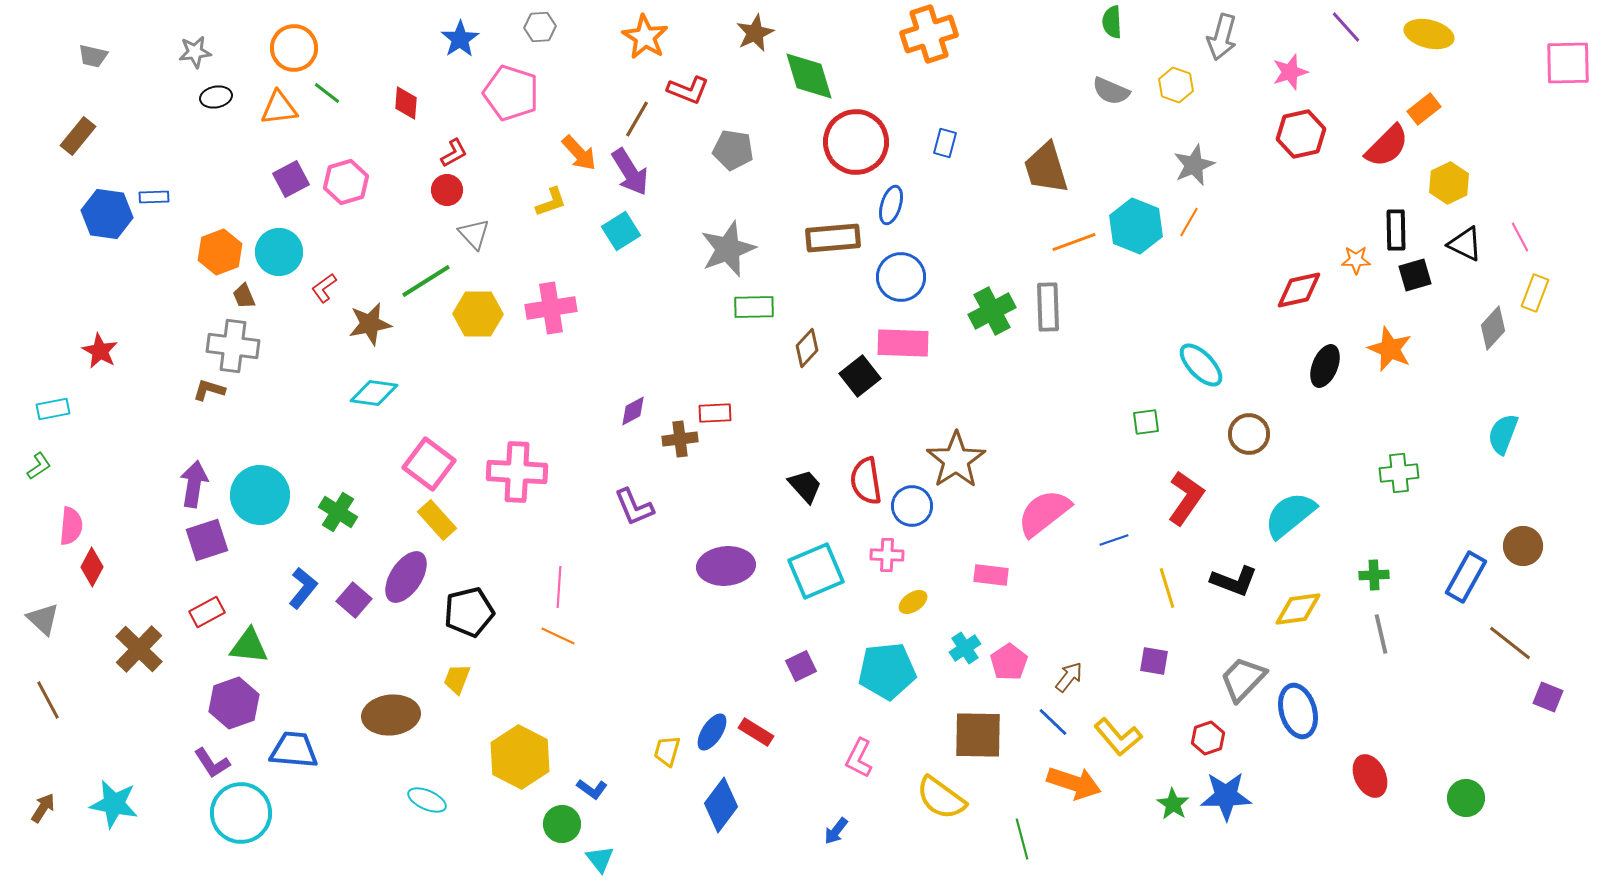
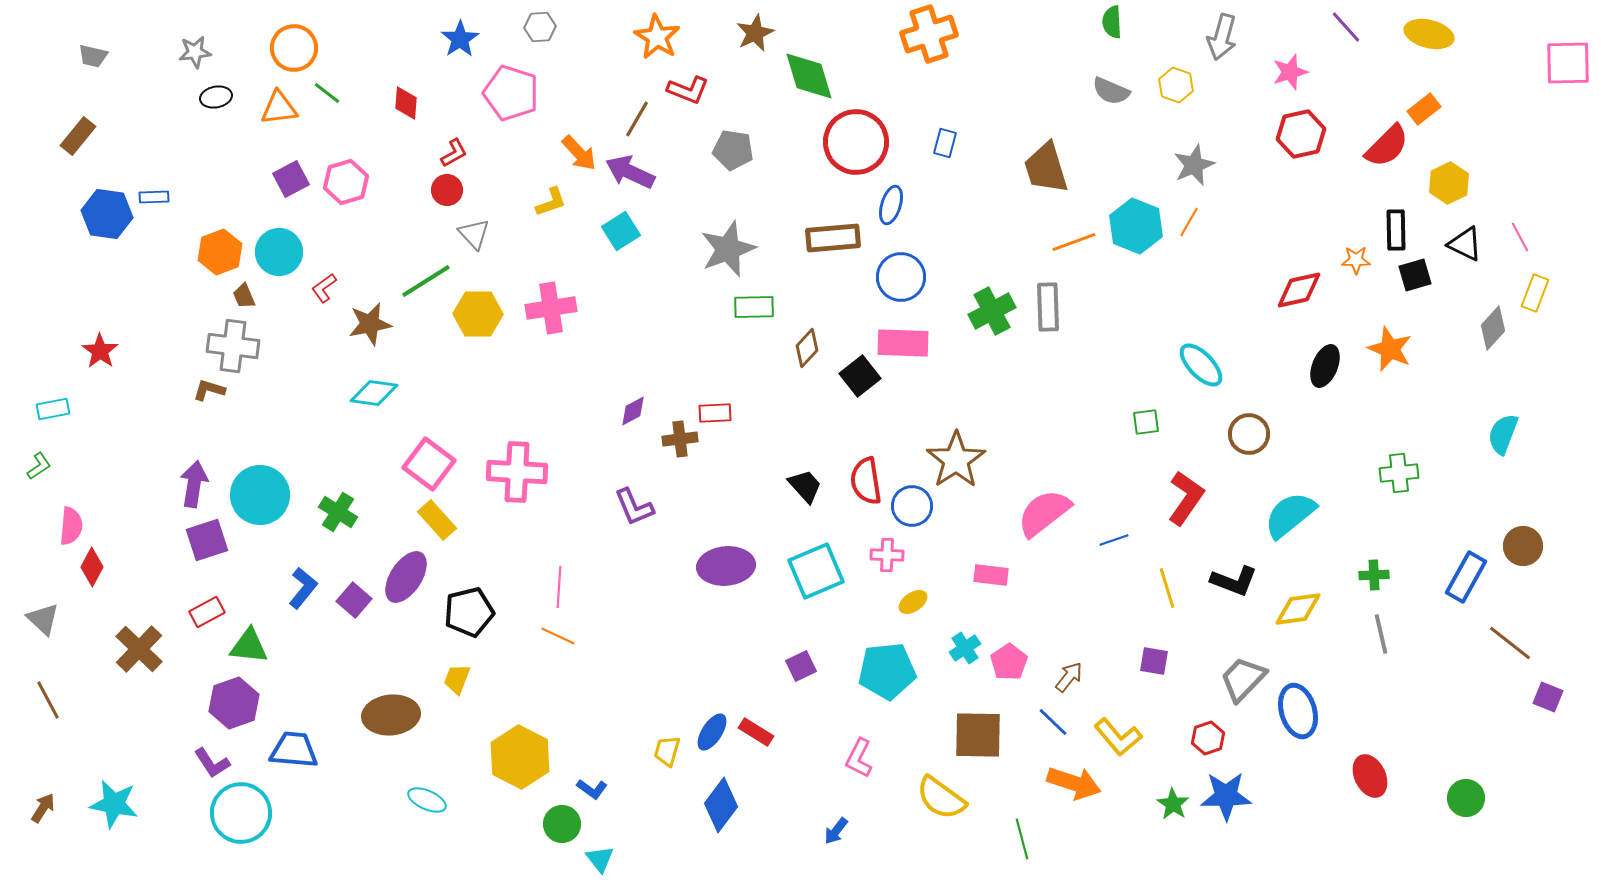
orange star at (645, 37): moved 12 px right
purple arrow at (630, 172): rotated 147 degrees clockwise
red star at (100, 351): rotated 6 degrees clockwise
